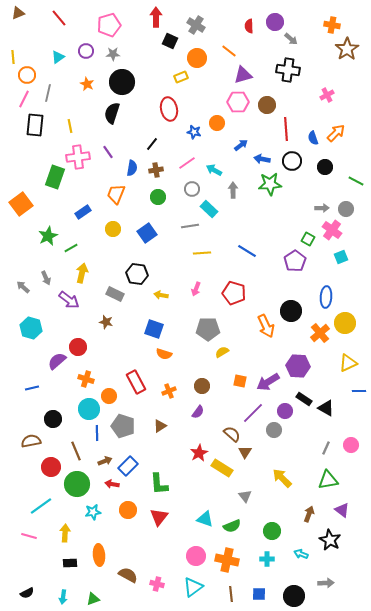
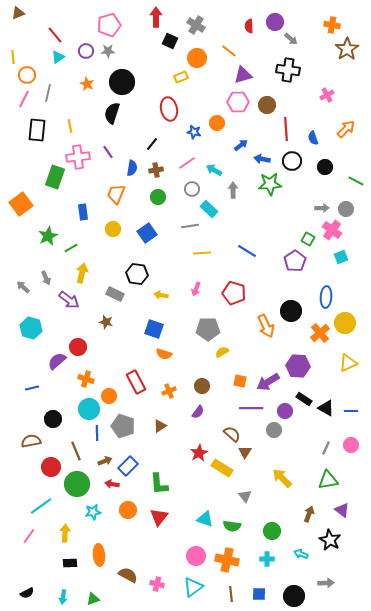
red line at (59, 18): moved 4 px left, 17 px down
gray star at (113, 54): moved 5 px left, 3 px up
black rectangle at (35, 125): moved 2 px right, 5 px down
orange arrow at (336, 133): moved 10 px right, 4 px up
blue rectangle at (83, 212): rotated 63 degrees counterclockwise
blue line at (359, 391): moved 8 px left, 20 px down
purple line at (253, 413): moved 2 px left, 5 px up; rotated 45 degrees clockwise
green semicircle at (232, 526): rotated 30 degrees clockwise
pink line at (29, 536): rotated 70 degrees counterclockwise
